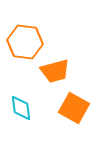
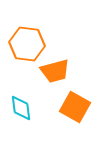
orange hexagon: moved 2 px right, 2 px down
orange square: moved 1 px right, 1 px up
